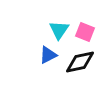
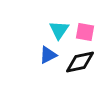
pink square: rotated 12 degrees counterclockwise
